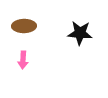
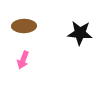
pink arrow: rotated 18 degrees clockwise
